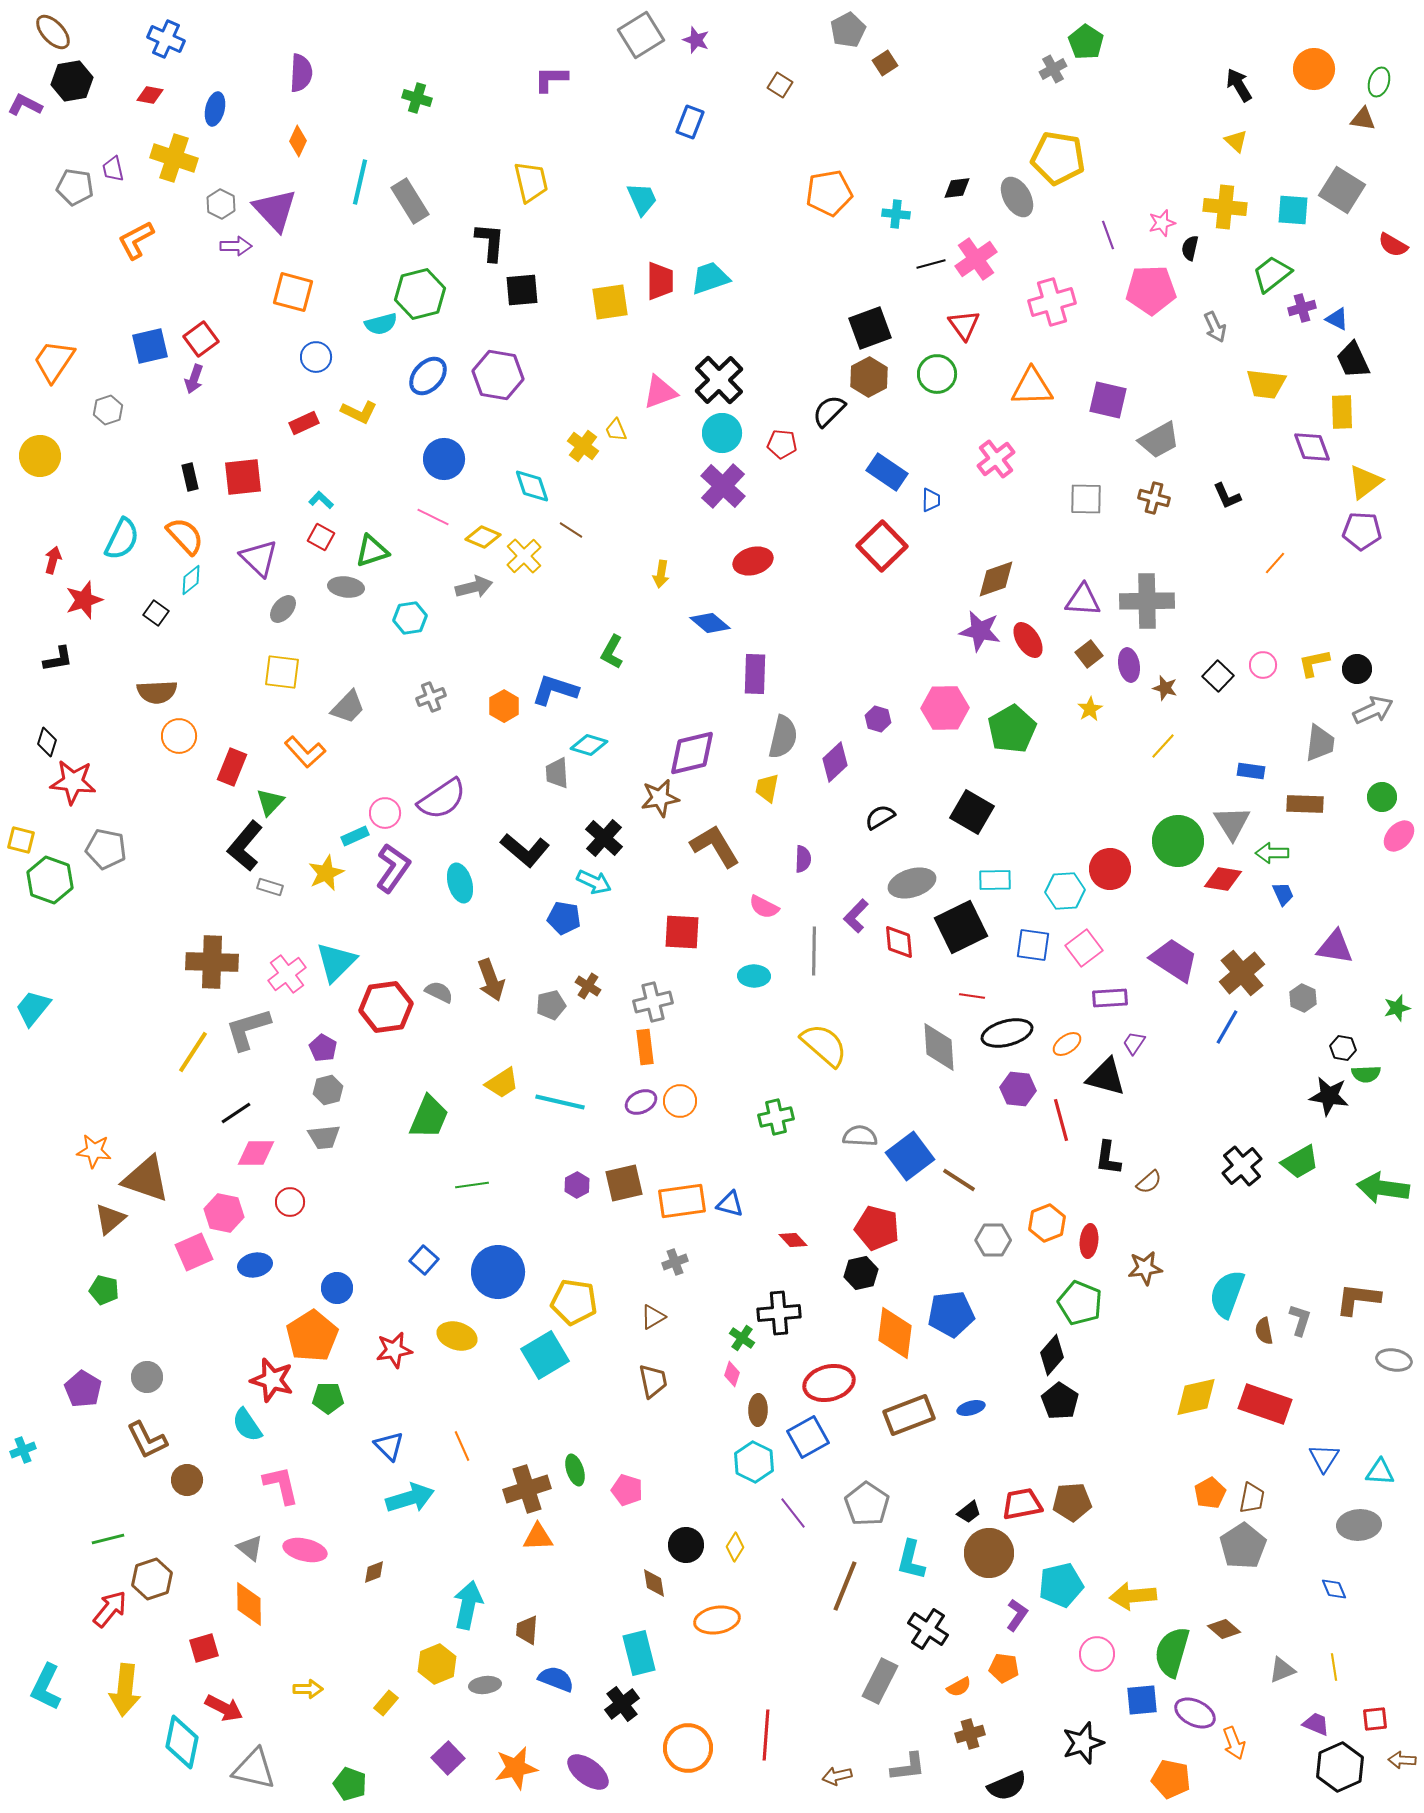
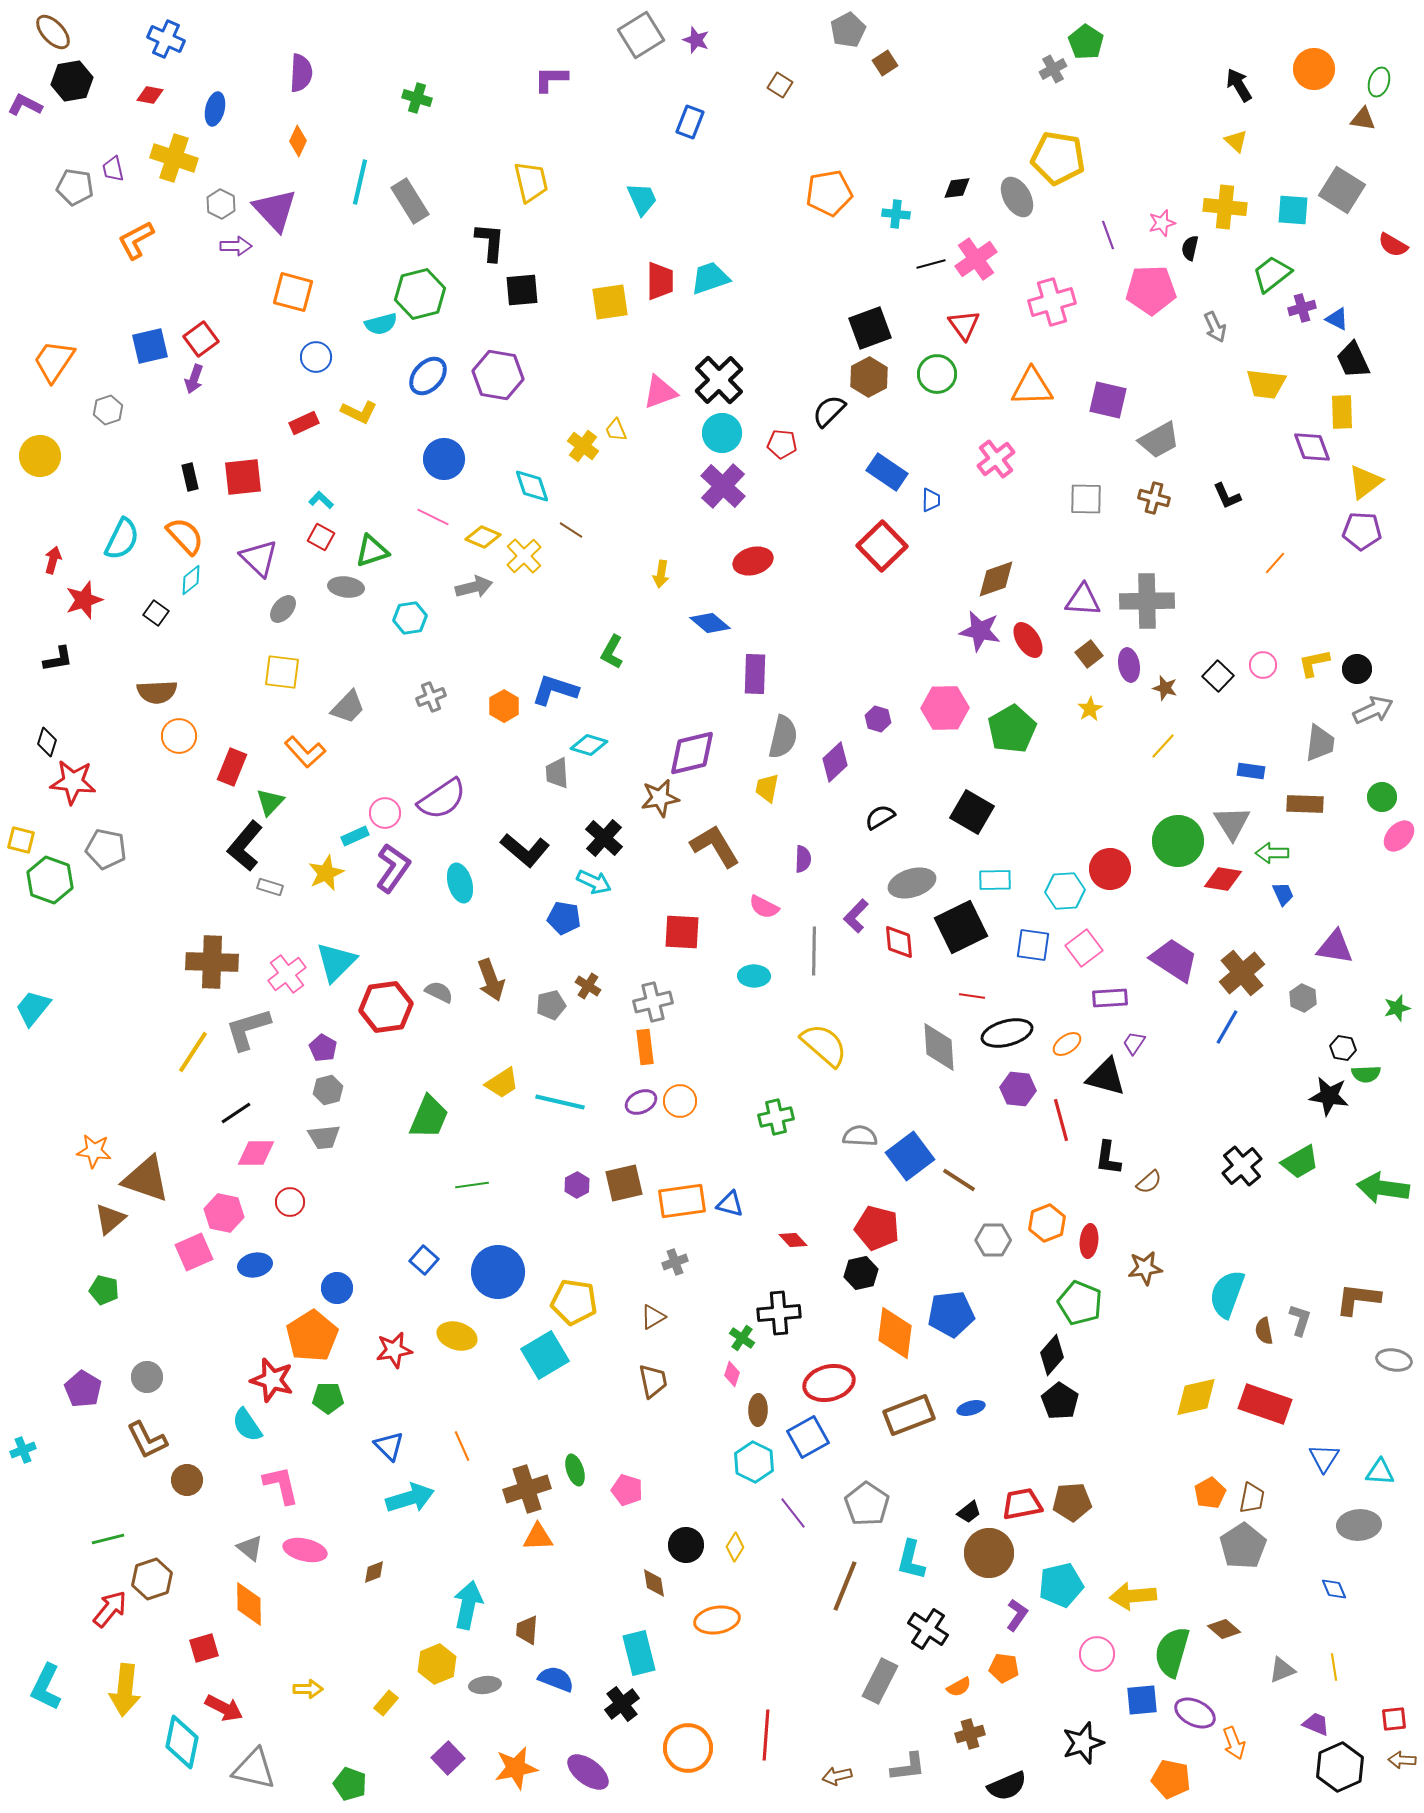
red square at (1375, 1719): moved 19 px right
